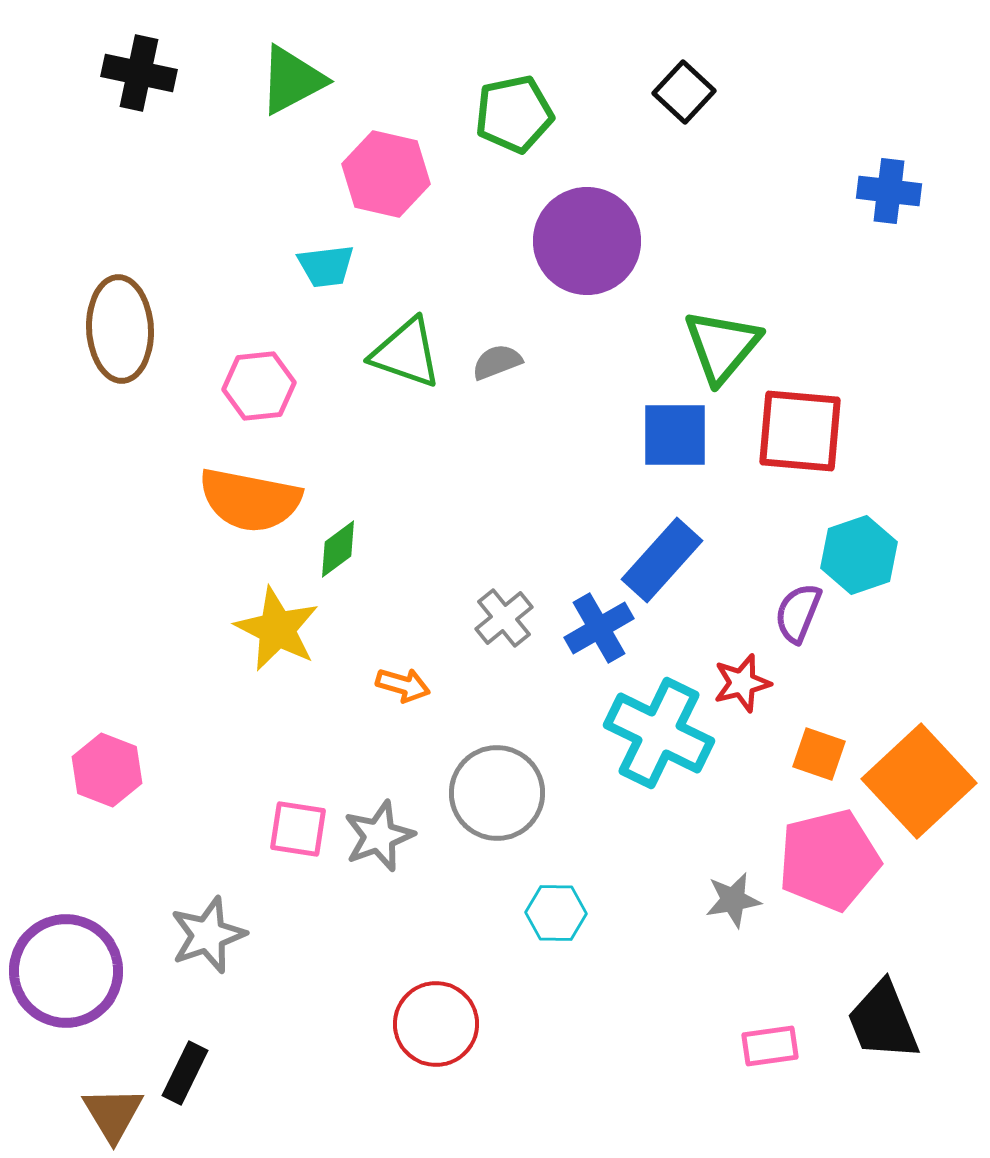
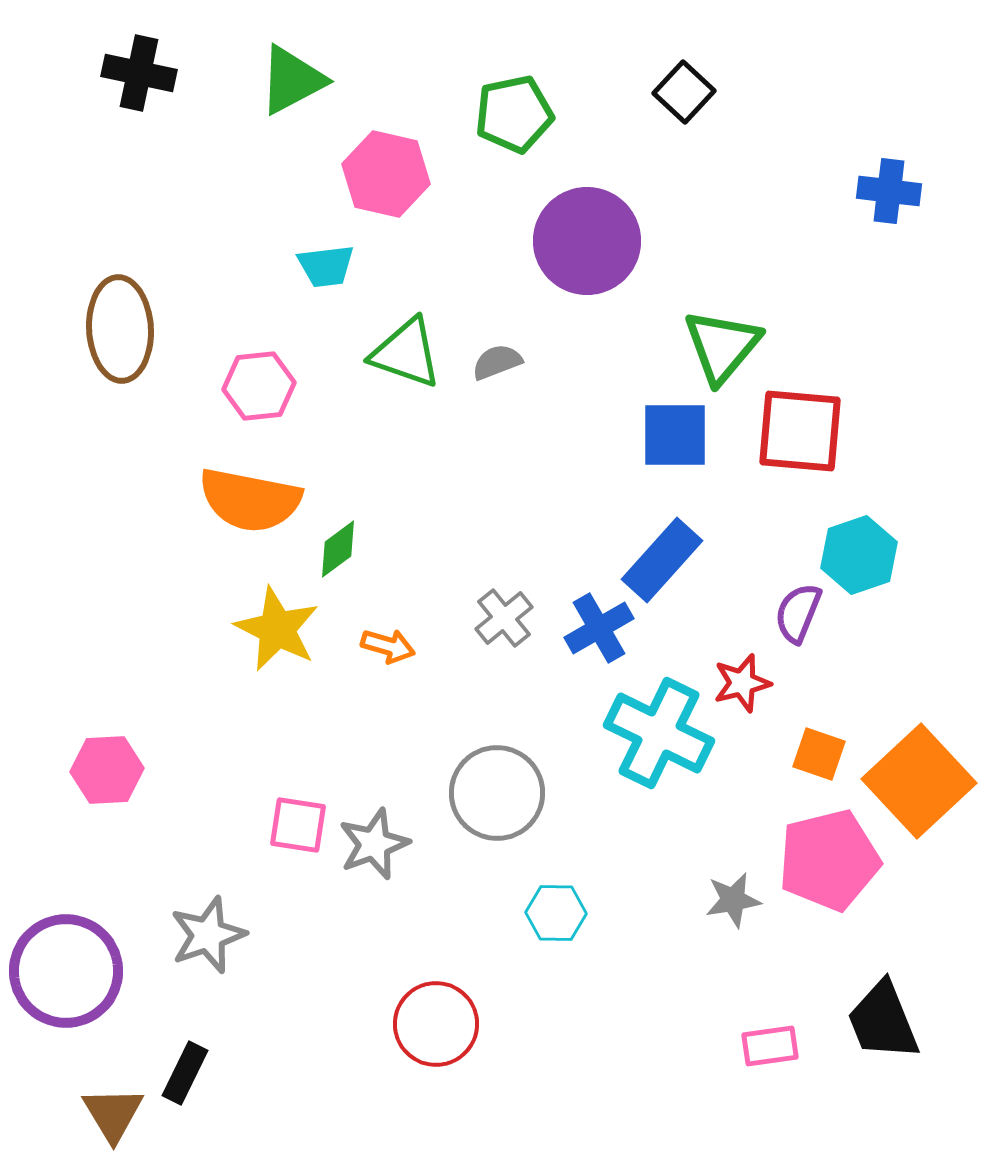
orange arrow at (403, 685): moved 15 px left, 39 px up
pink hexagon at (107, 770): rotated 24 degrees counterclockwise
pink square at (298, 829): moved 4 px up
gray star at (379, 836): moved 5 px left, 8 px down
